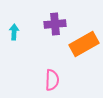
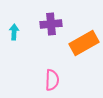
purple cross: moved 4 px left
orange rectangle: moved 1 px up
